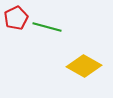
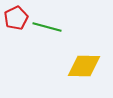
yellow diamond: rotated 28 degrees counterclockwise
